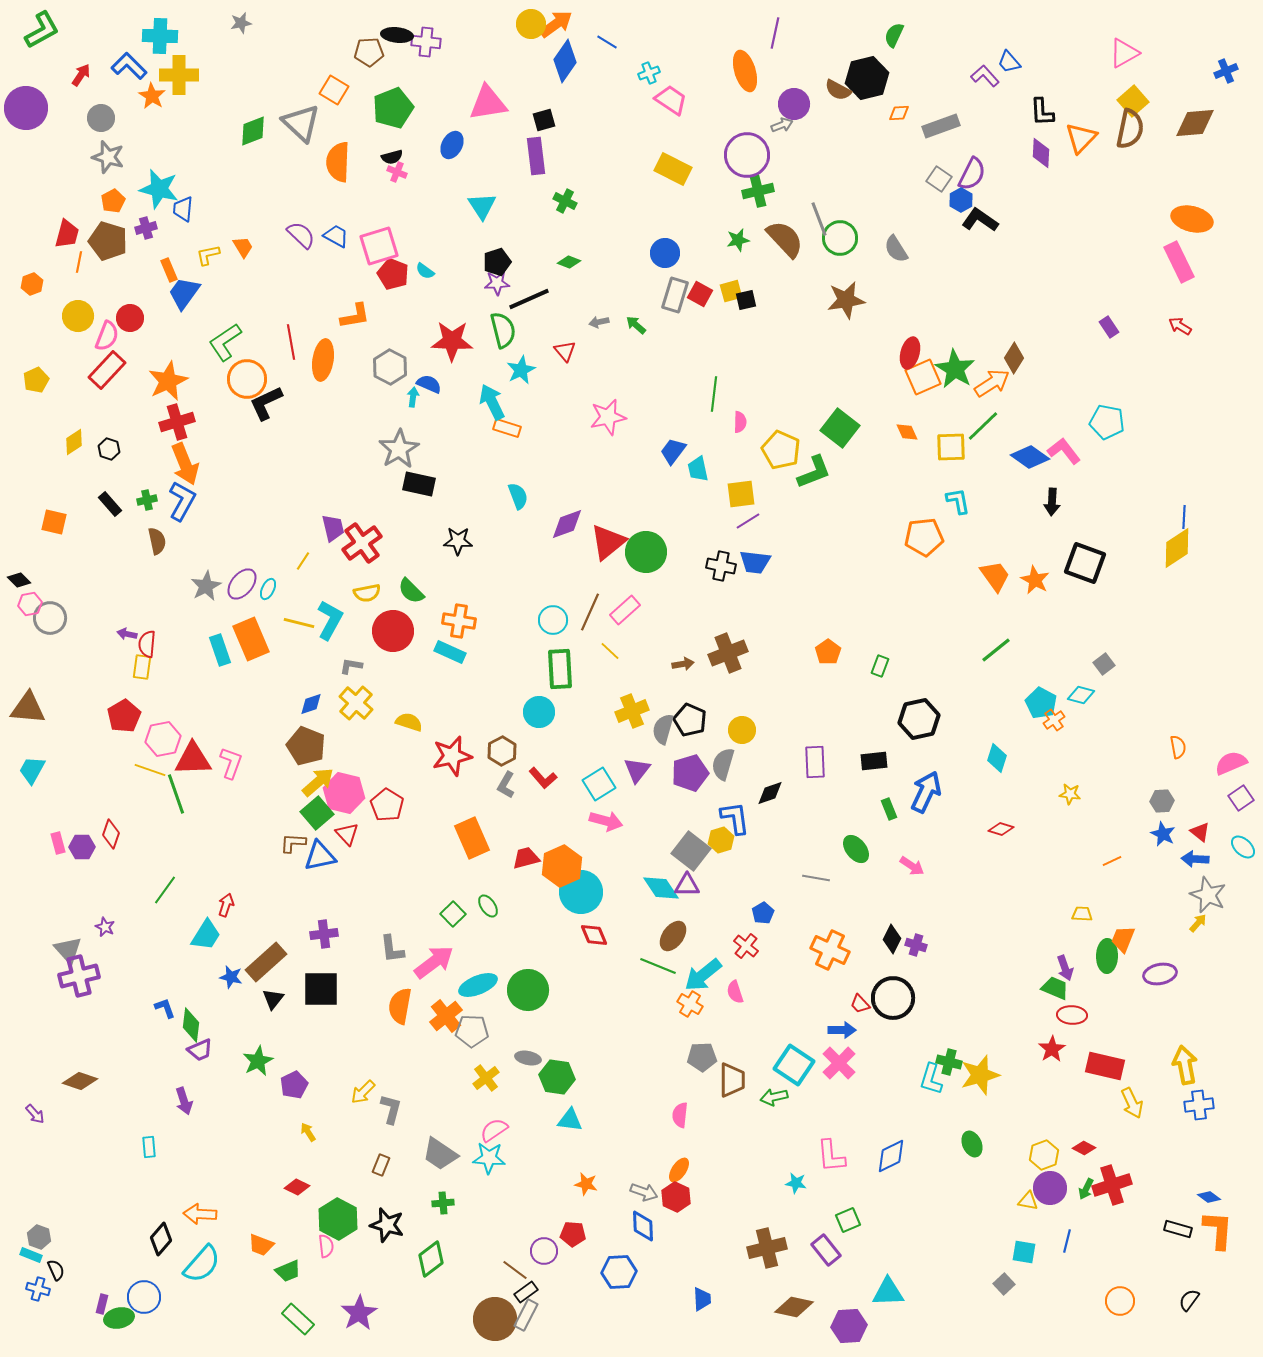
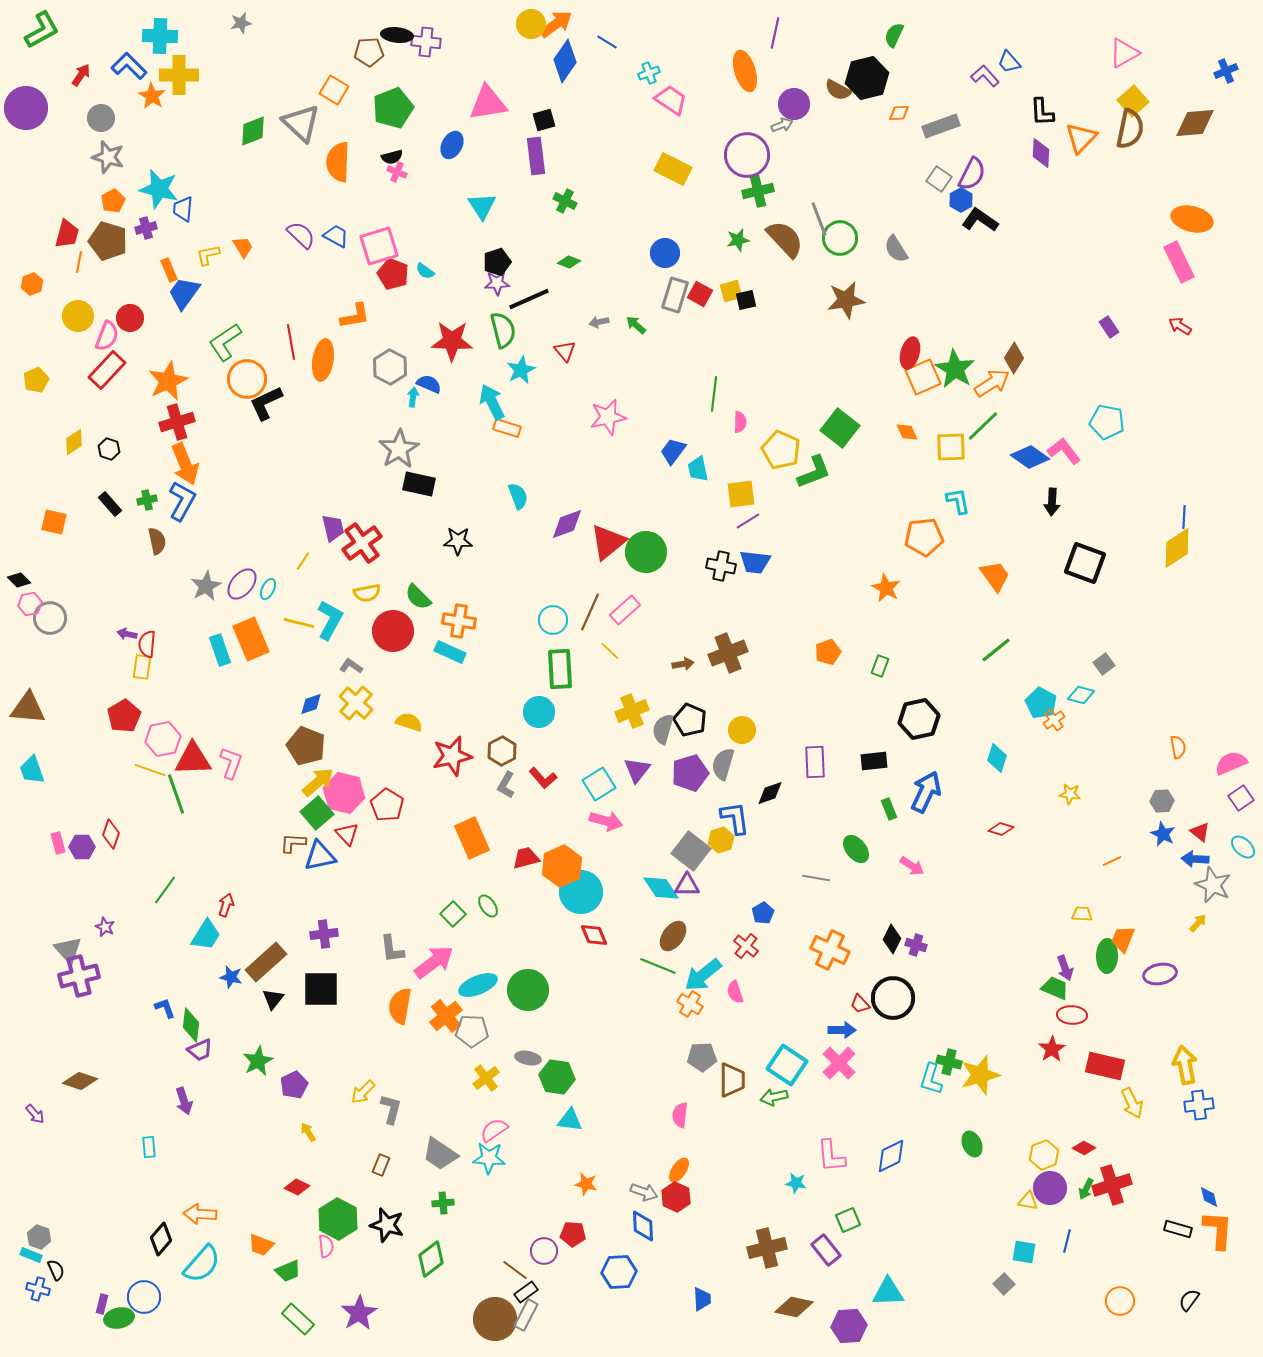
orange star at (1035, 580): moved 149 px left, 8 px down
green semicircle at (411, 591): moved 7 px right, 6 px down
orange pentagon at (828, 652): rotated 15 degrees clockwise
gray L-shape at (351, 666): rotated 25 degrees clockwise
cyan trapezoid at (32, 770): rotated 48 degrees counterclockwise
gray star at (1208, 895): moved 5 px right, 10 px up
cyan square at (794, 1065): moved 7 px left
blue diamond at (1209, 1197): rotated 40 degrees clockwise
